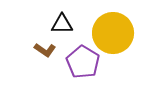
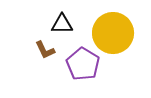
brown L-shape: rotated 30 degrees clockwise
purple pentagon: moved 2 px down
